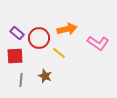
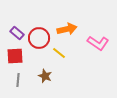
gray line: moved 3 px left
